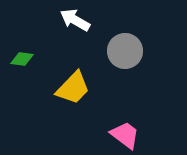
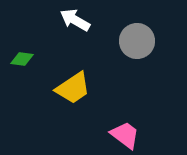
gray circle: moved 12 px right, 10 px up
yellow trapezoid: rotated 12 degrees clockwise
